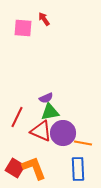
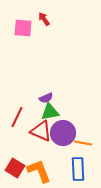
orange L-shape: moved 5 px right, 3 px down
